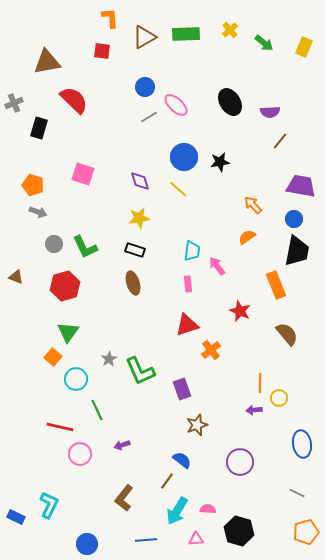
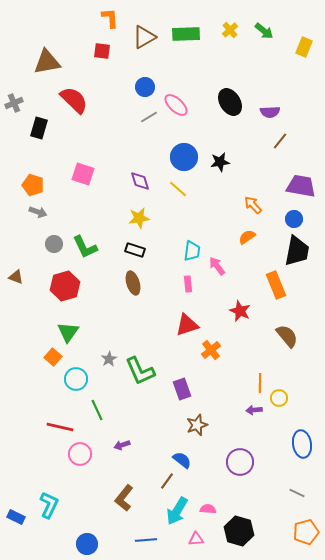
green arrow at (264, 43): moved 12 px up
brown semicircle at (287, 334): moved 2 px down
